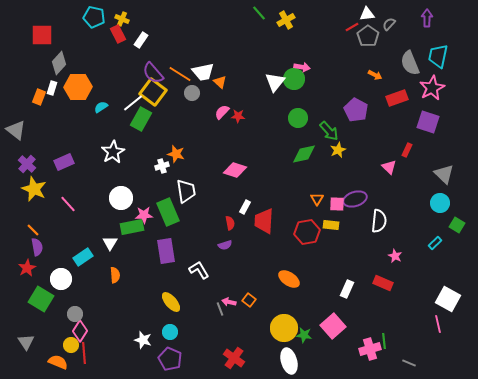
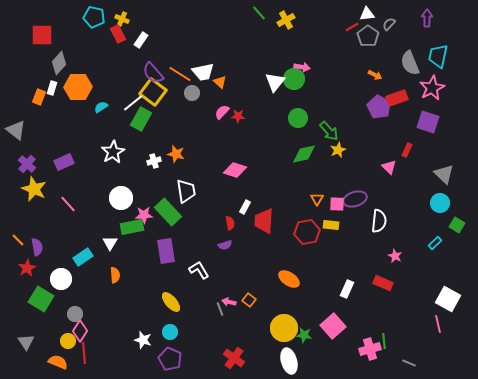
purple pentagon at (356, 110): moved 23 px right, 3 px up
white cross at (162, 166): moved 8 px left, 5 px up
green rectangle at (168, 212): rotated 20 degrees counterclockwise
orange line at (33, 230): moved 15 px left, 10 px down
yellow circle at (71, 345): moved 3 px left, 4 px up
